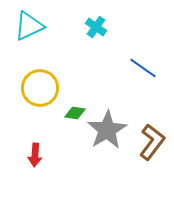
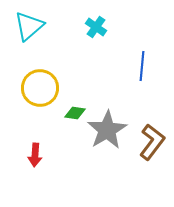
cyan triangle: rotated 16 degrees counterclockwise
blue line: moved 1 px left, 2 px up; rotated 60 degrees clockwise
